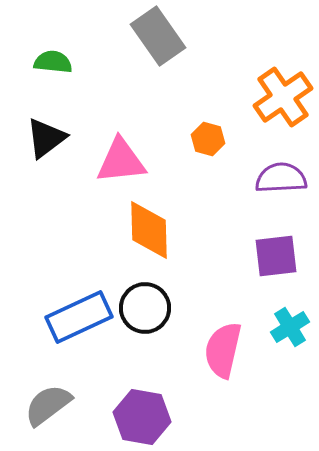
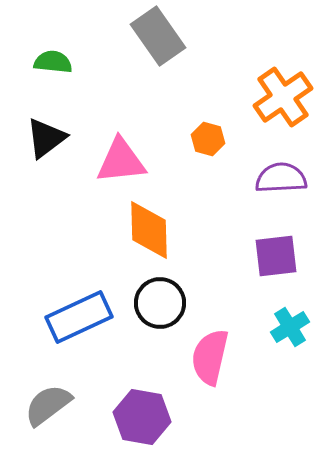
black circle: moved 15 px right, 5 px up
pink semicircle: moved 13 px left, 7 px down
